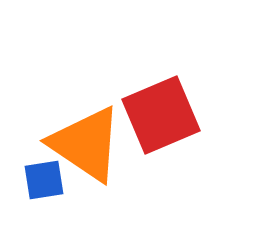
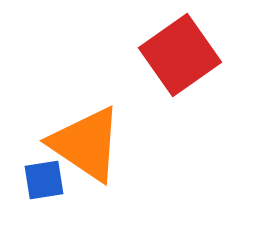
red square: moved 19 px right, 60 px up; rotated 12 degrees counterclockwise
